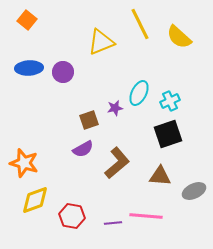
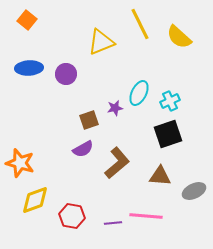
purple circle: moved 3 px right, 2 px down
orange star: moved 4 px left
